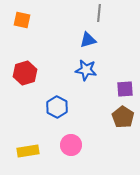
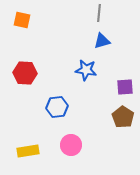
blue triangle: moved 14 px right, 1 px down
red hexagon: rotated 20 degrees clockwise
purple square: moved 2 px up
blue hexagon: rotated 25 degrees clockwise
